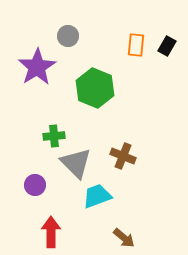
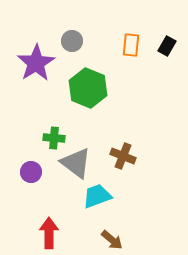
gray circle: moved 4 px right, 5 px down
orange rectangle: moved 5 px left
purple star: moved 1 px left, 4 px up
green hexagon: moved 7 px left
green cross: moved 2 px down; rotated 10 degrees clockwise
gray triangle: rotated 8 degrees counterclockwise
purple circle: moved 4 px left, 13 px up
red arrow: moved 2 px left, 1 px down
brown arrow: moved 12 px left, 2 px down
